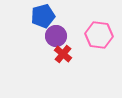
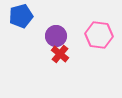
blue pentagon: moved 22 px left
red cross: moved 3 px left
